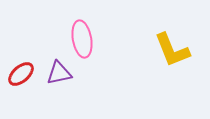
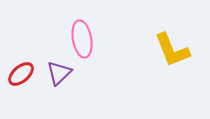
purple triangle: rotated 32 degrees counterclockwise
